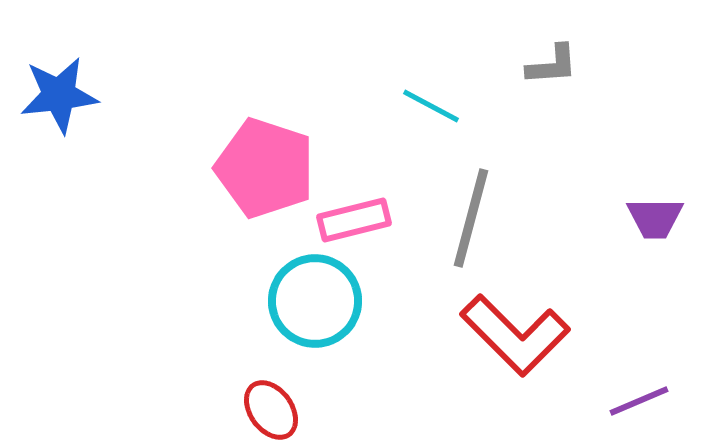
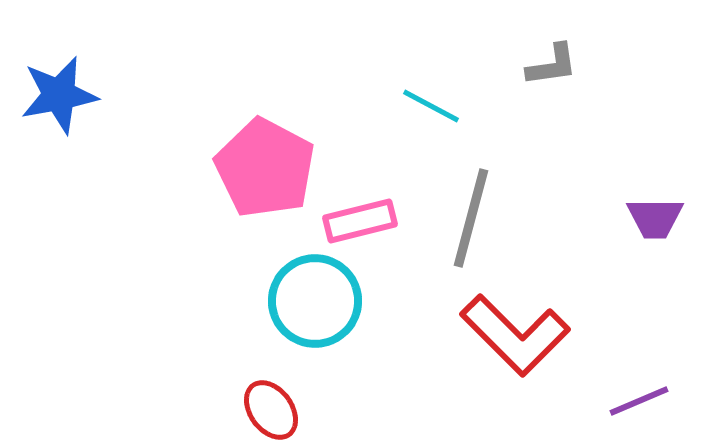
gray L-shape: rotated 4 degrees counterclockwise
blue star: rotated 4 degrees counterclockwise
pink pentagon: rotated 10 degrees clockwise
pink rectangle: moved 6 px right, 1 px down
